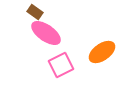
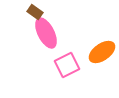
pink ellipse: rotated 28 degrees clockwise
pink square: moved 6 px right
